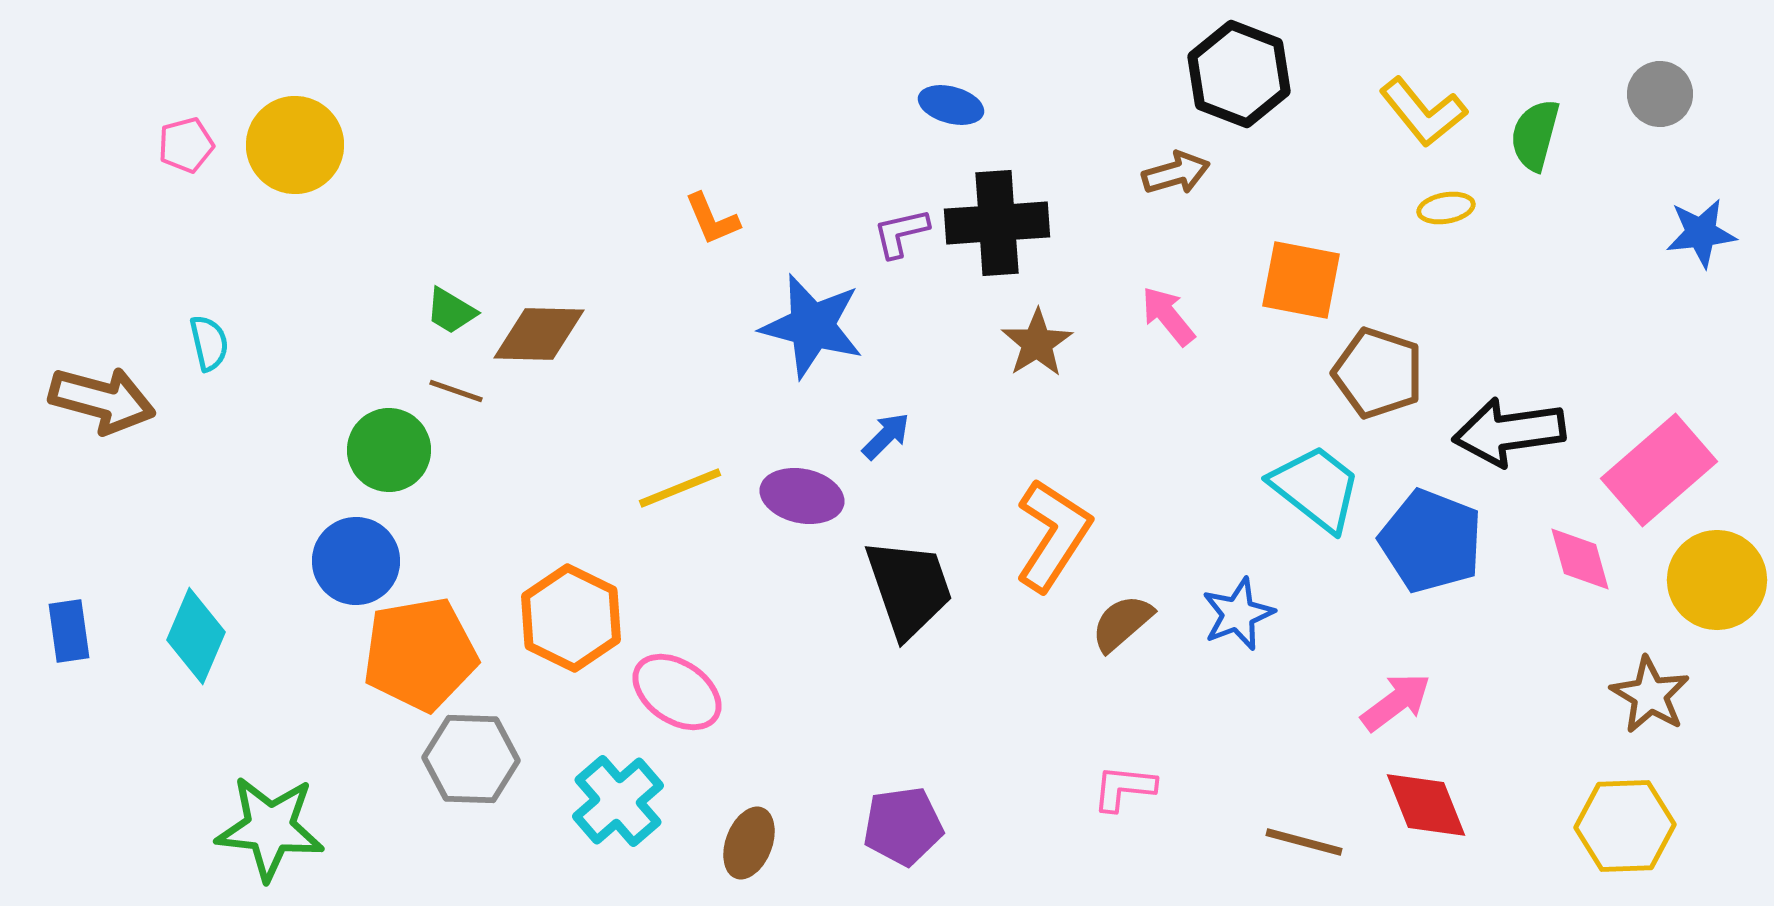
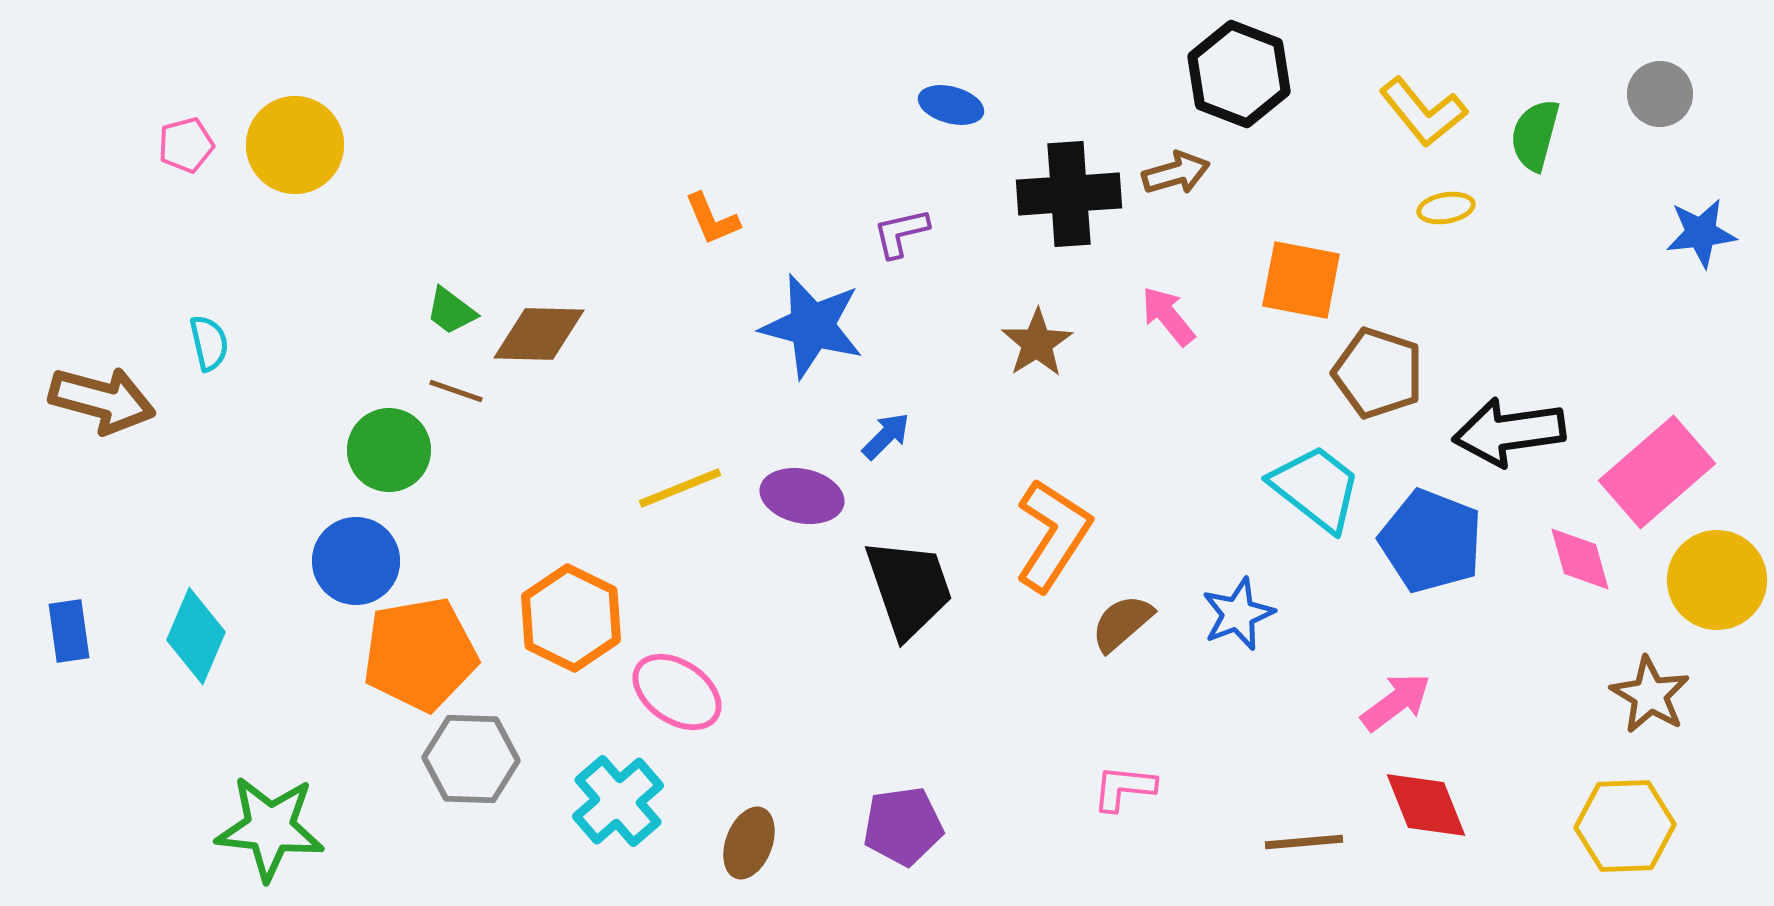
black cross at (997, 223): moved 72 px right, 29 px up
green trapezoid at (451, 311): rotated 6 degrees clockwise
pink rectangle at (1659, 470): moved 2 px left, 2 px down
brown line at (1304, 842): rotated 20 degrees counterclockwise
